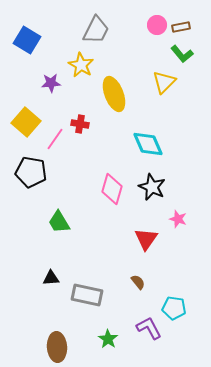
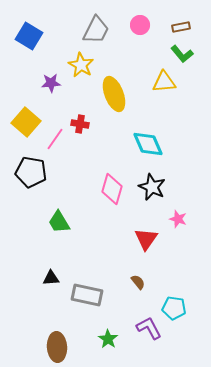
pink circle: moved 17 px left
blue square: moved 2 px right, 4 px up
yellow triangle: rotated 40 degrees clockwise
